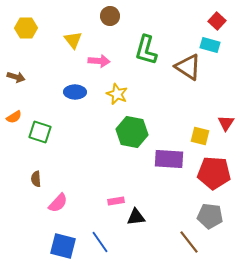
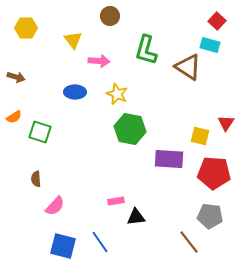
green hexagon: moved 2 px left, 3 px up
pink semicircle: moved 3 px left, 3 px down
